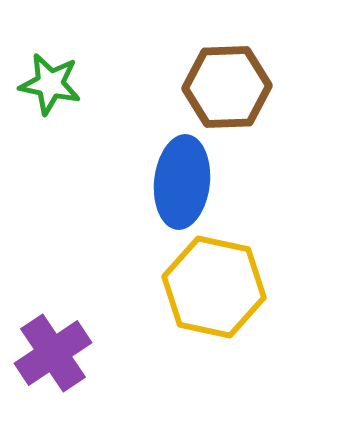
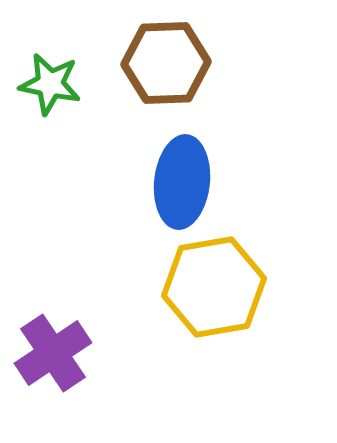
brown hexagon: moved 61 px left, 24 px up
yellow hexagon: rotated 22 degrees counterclockwise
